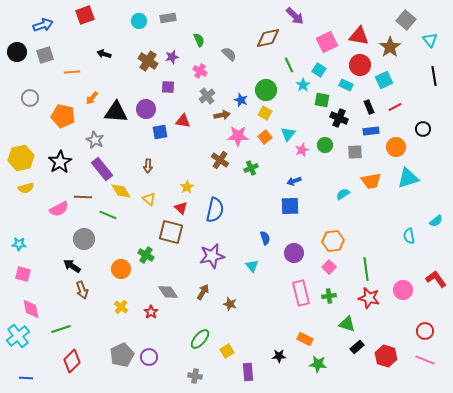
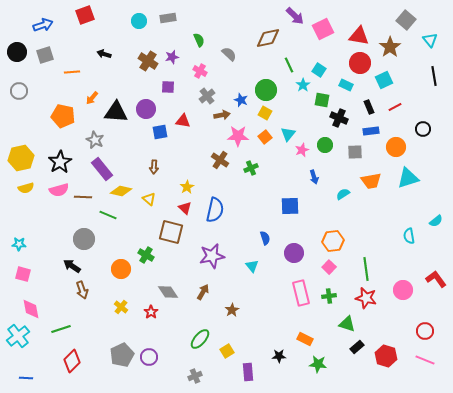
pink square at (327, 42): moved 4 px left, 13 px up
red circle at (360, 65): moved 2 px up
gray circle at (30, 98): moved 11 px left, 7 px up
brown arrow at (148, 166): moved 6 px right, 1 px down
blue arrow at (294, 181): moved 20 px right, 4 px up; rotated 88 degrees counterclockwise
yellow diamond at (121, 191): rotated 45 degrees counterclockwise
red triangle at (181, 208): moved 4 px right
pink semicircle at (59, 209): moved 19 px up; rotated 12 degrees clockwise
red star at (369, 298): moved 3 px left
brown star at (230, 304): moved 2 px right, 6 px down; rotated 24 degrees clockwise
gray cross at (195, 376): rotated 32 degrees counterclockwise
